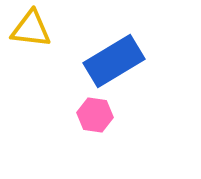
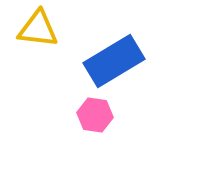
yellow triangle: moved 7 px right
